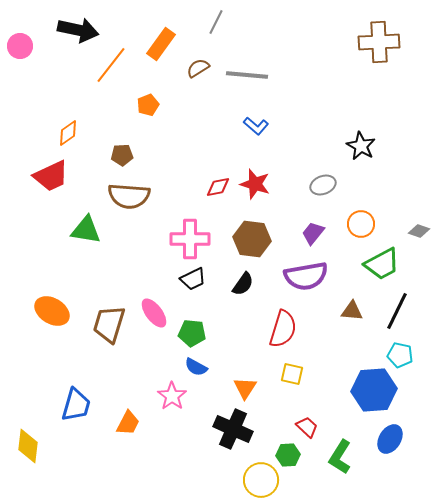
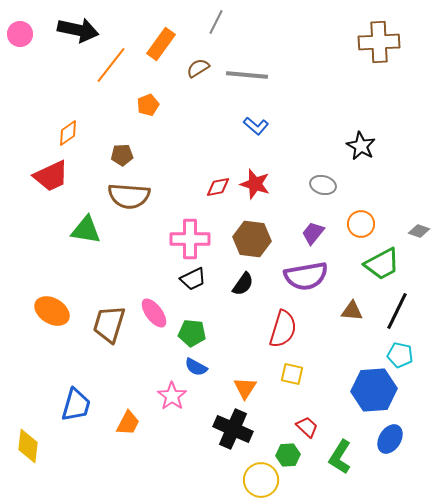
pink circle at (20, 46): moved 12 px up
gray ellipse at (323, 185): rotated 35 degrees clockwise
